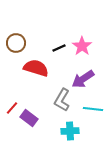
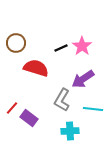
black line: moved 2 px right
